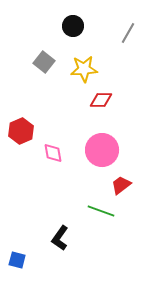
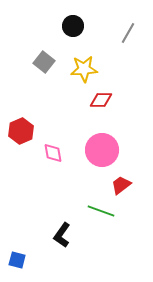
black L-shape: moved 2 px right, 3 px up
